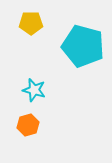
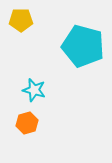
yellow pentagon: moved 10 px left, 3 px up
orange hexagon: moved 1 px left, 2 px up
